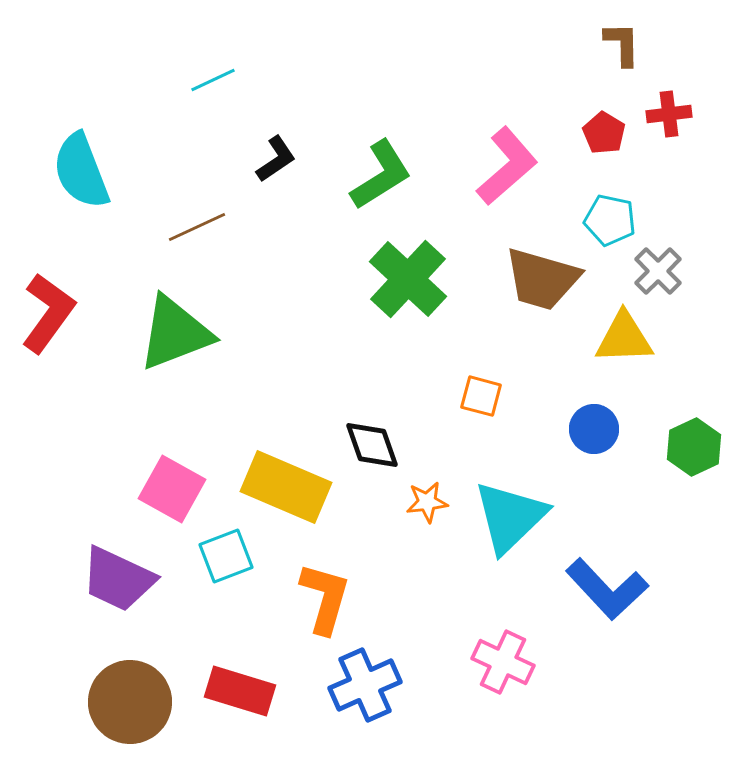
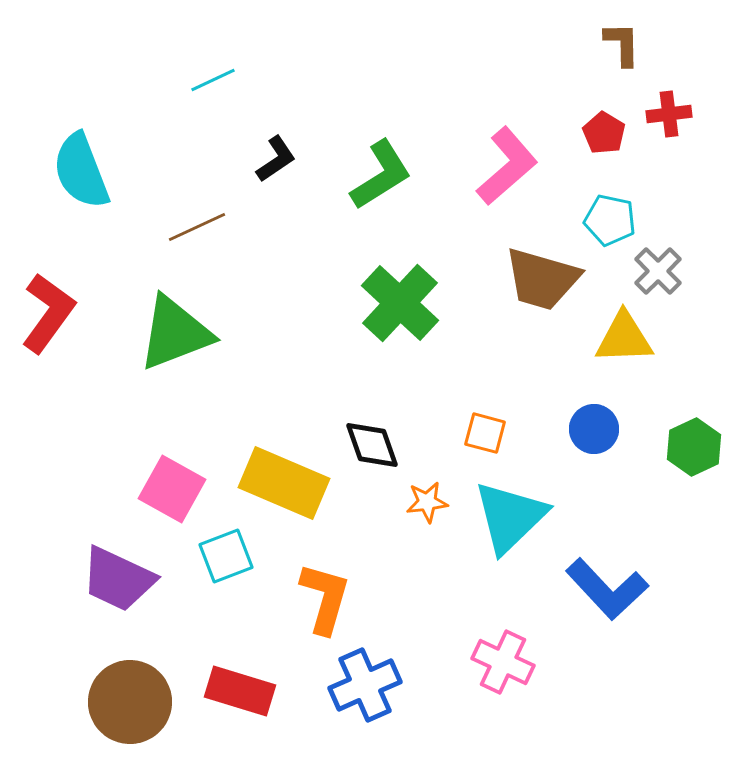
green cross: moved 8 px left, 24 px down
orange square: moved 4 px right, 37 px down
yellow rectangle: moved 2 px left, 4 px up
